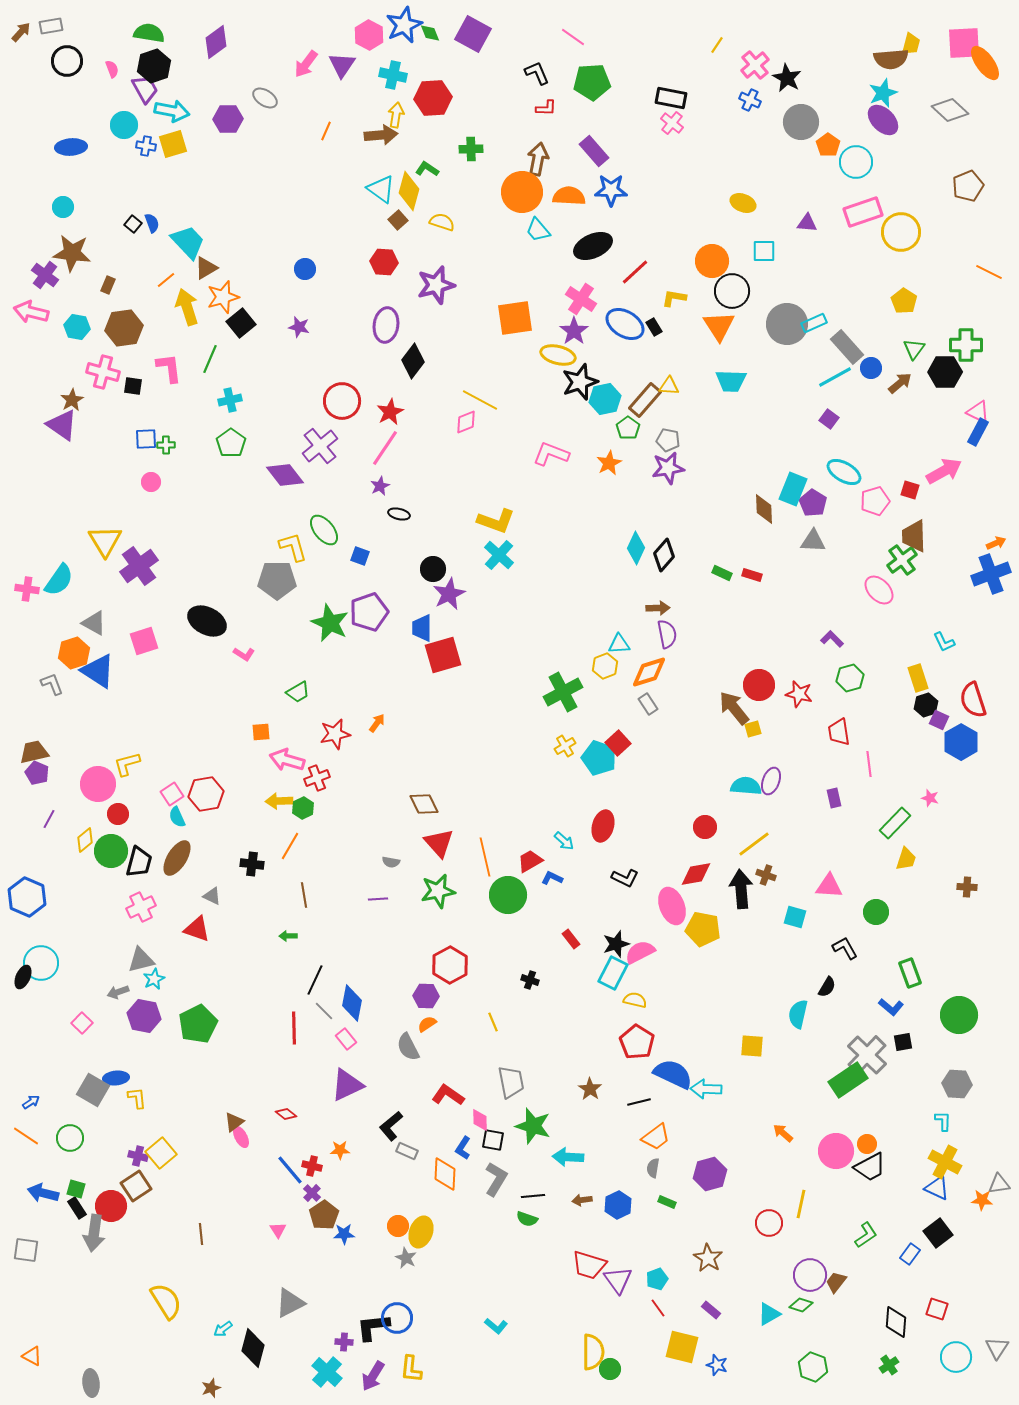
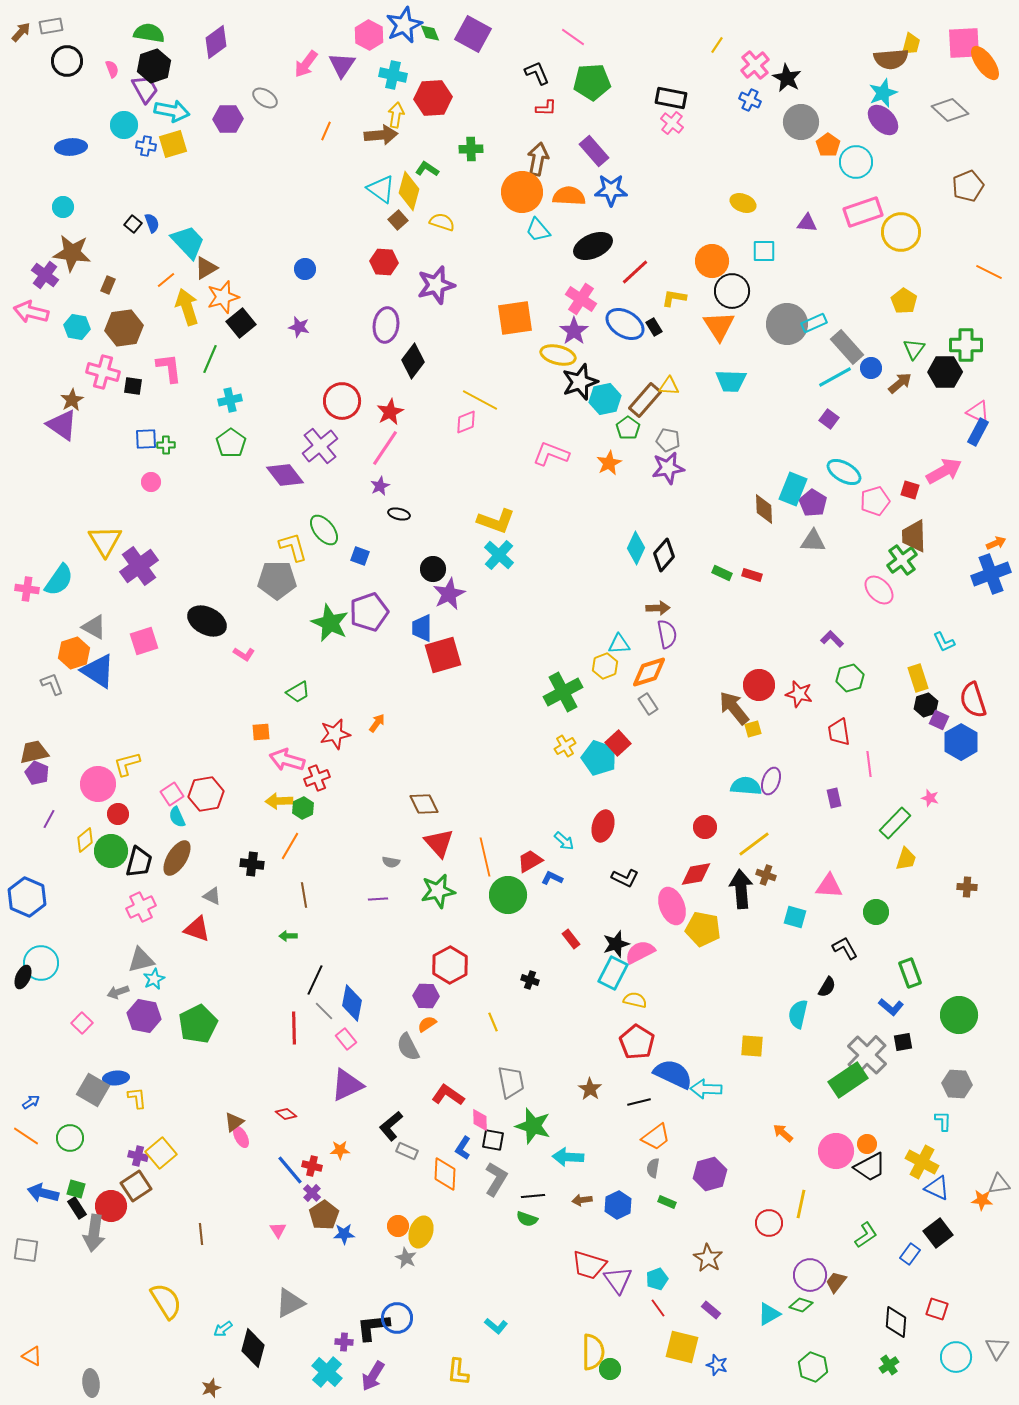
gray triangle at (94, 623): moved 4 px down
yellow cross at (945, 1162): moved 23 px left
yellow L-shape at (411, 1369): moved 47 px right, 3 px down
